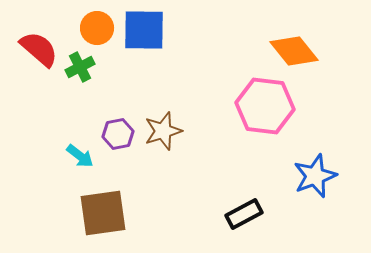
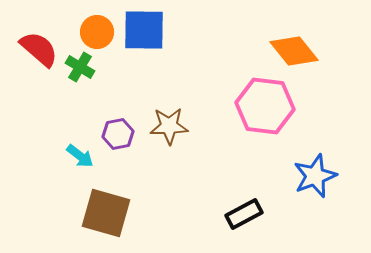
orange circle: moved 4 px down
green cross: rotated 32 degrees counterclockwise
brown star: moved 6 px right, 5 px up; rotated 15 degrees clockwise
brown square: moved 3 px right; rotated 24 degrees clockwise
